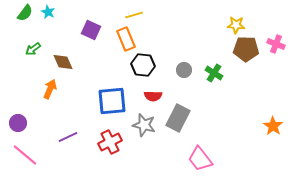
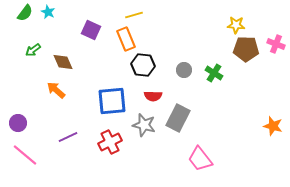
green arrow: moved 1 px down
orange arrow: moved 6 px right, 1 px down; rotated 72 degrees counterclockwise
orange star: rotated 18 degrees counterclockwise
